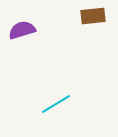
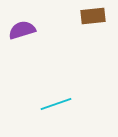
cyan line: rotated 12 degrees clockwise
